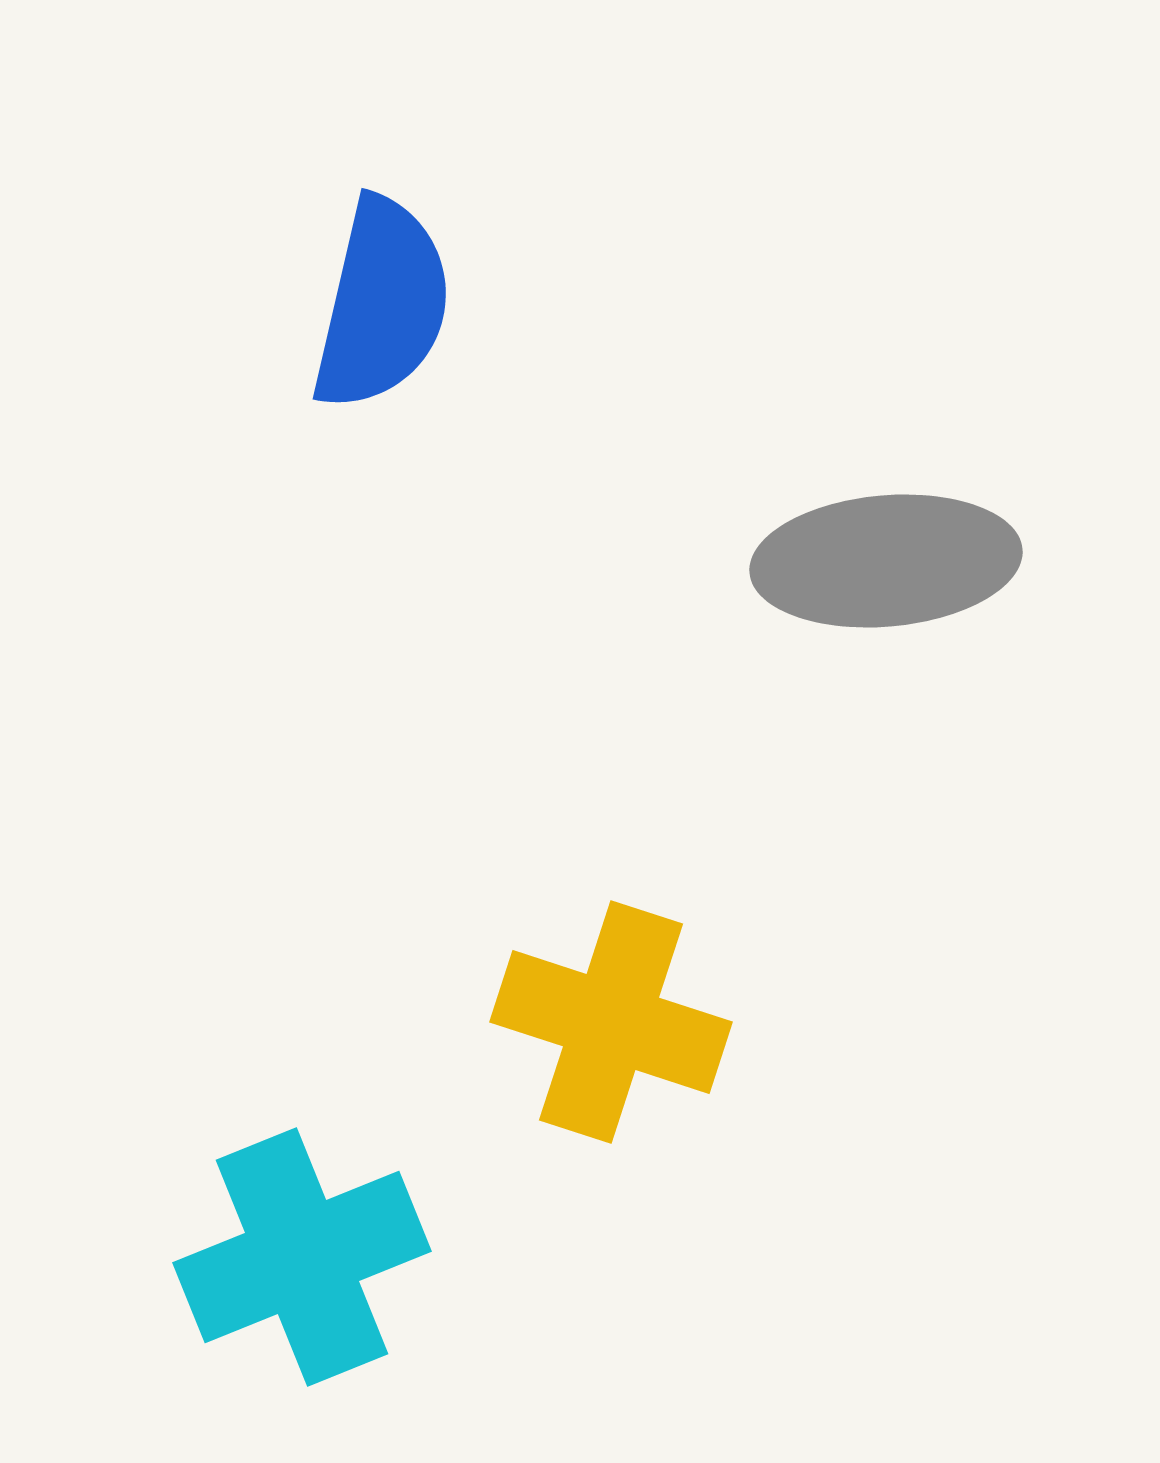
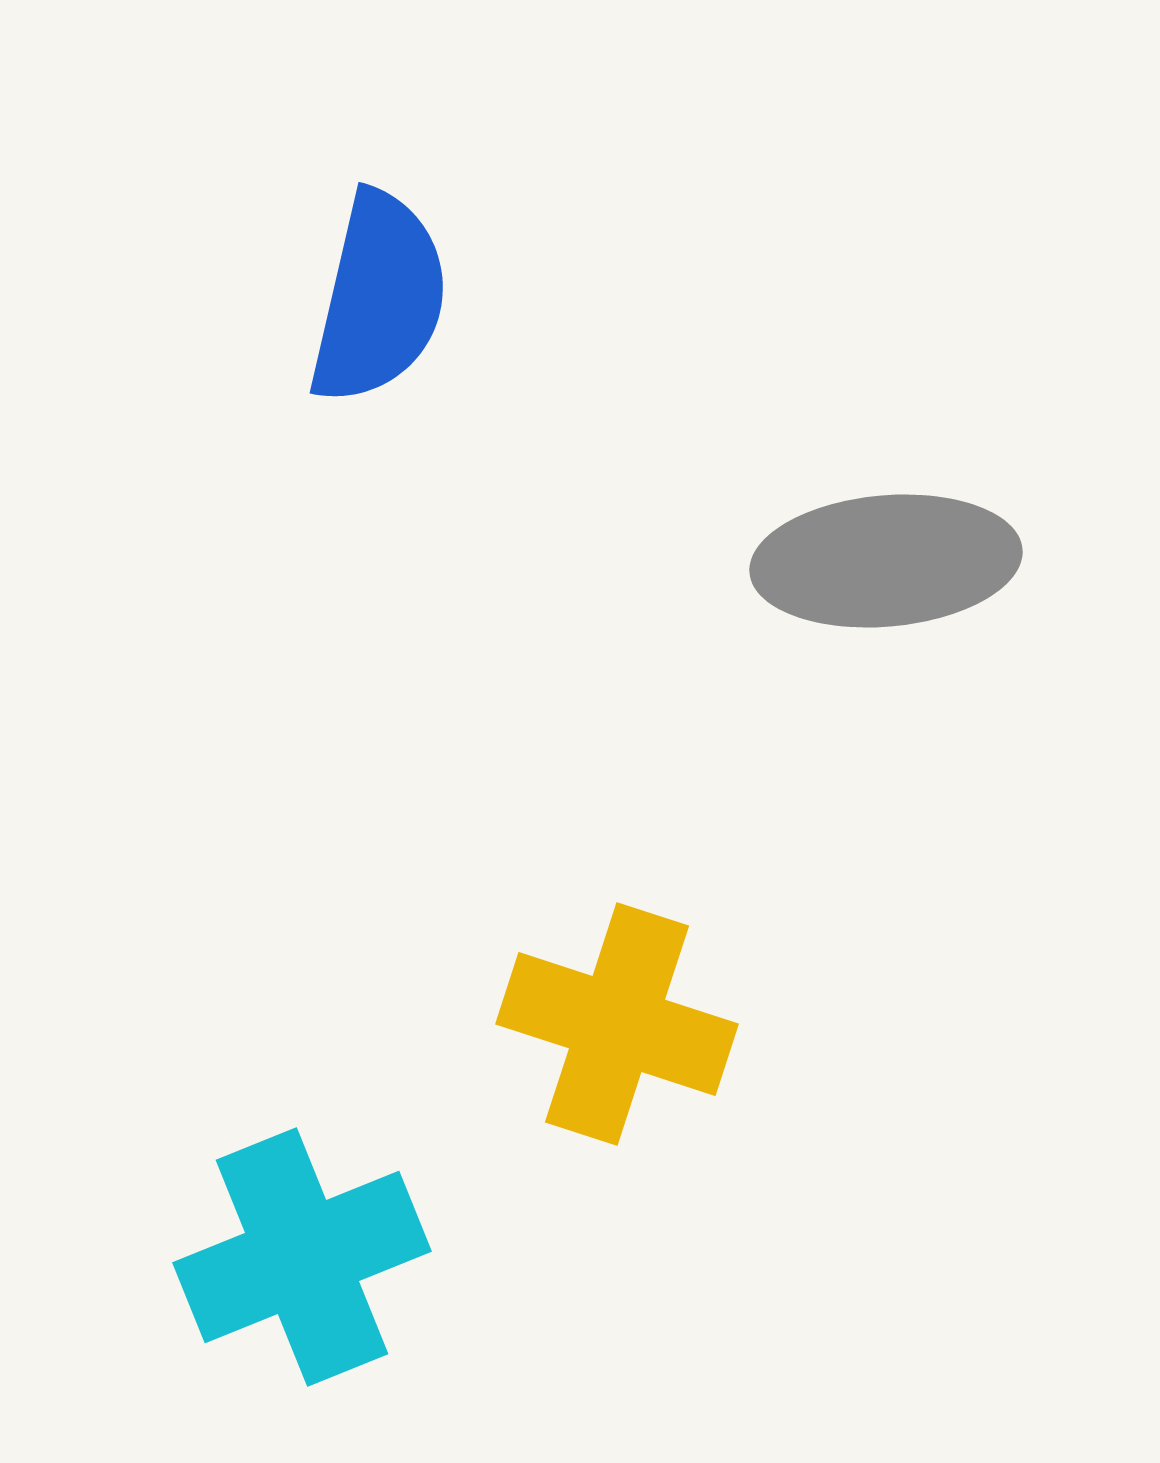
blue semicircle: moved 3 px left, 6 px up
yellow cross: moved 6 px right, 2 px down
